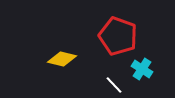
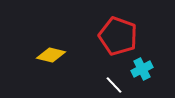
yellow diamond: moved 11 px left, 4 px up
cyan cross: rotated 30 degrees clockwise
